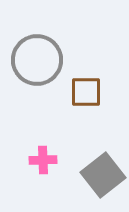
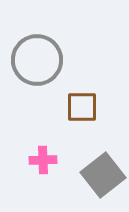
brown square: moved 4 px left, 15 px down
